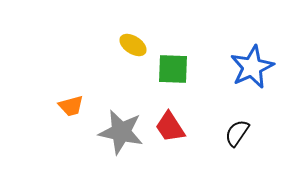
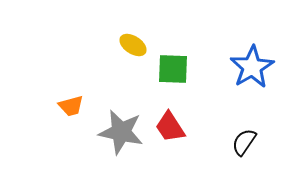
blue star: rotated 6 degrees counterclockwise
black semicircle: moved 7 px right, 9 px down
